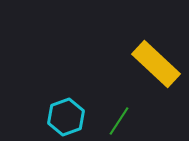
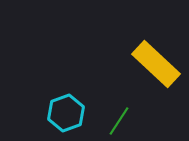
cyan hexagon: moved 4 px up
